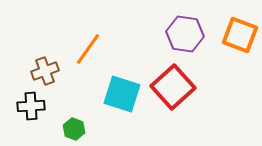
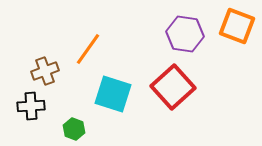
orange square: moved 3 px left, 9 px up
cyan square: moved 9 px left
